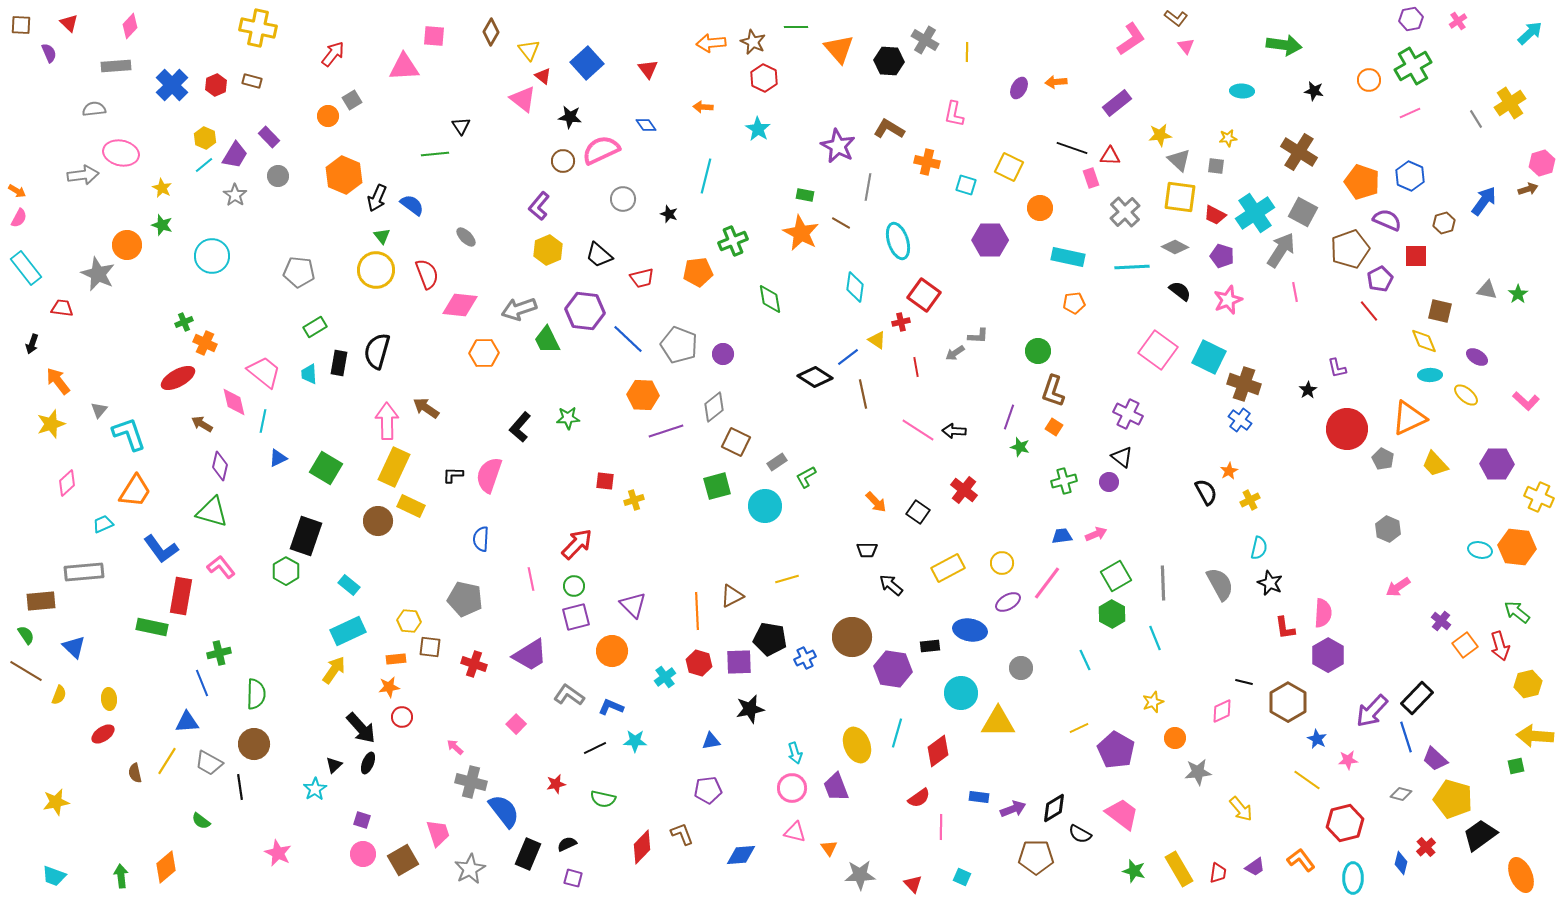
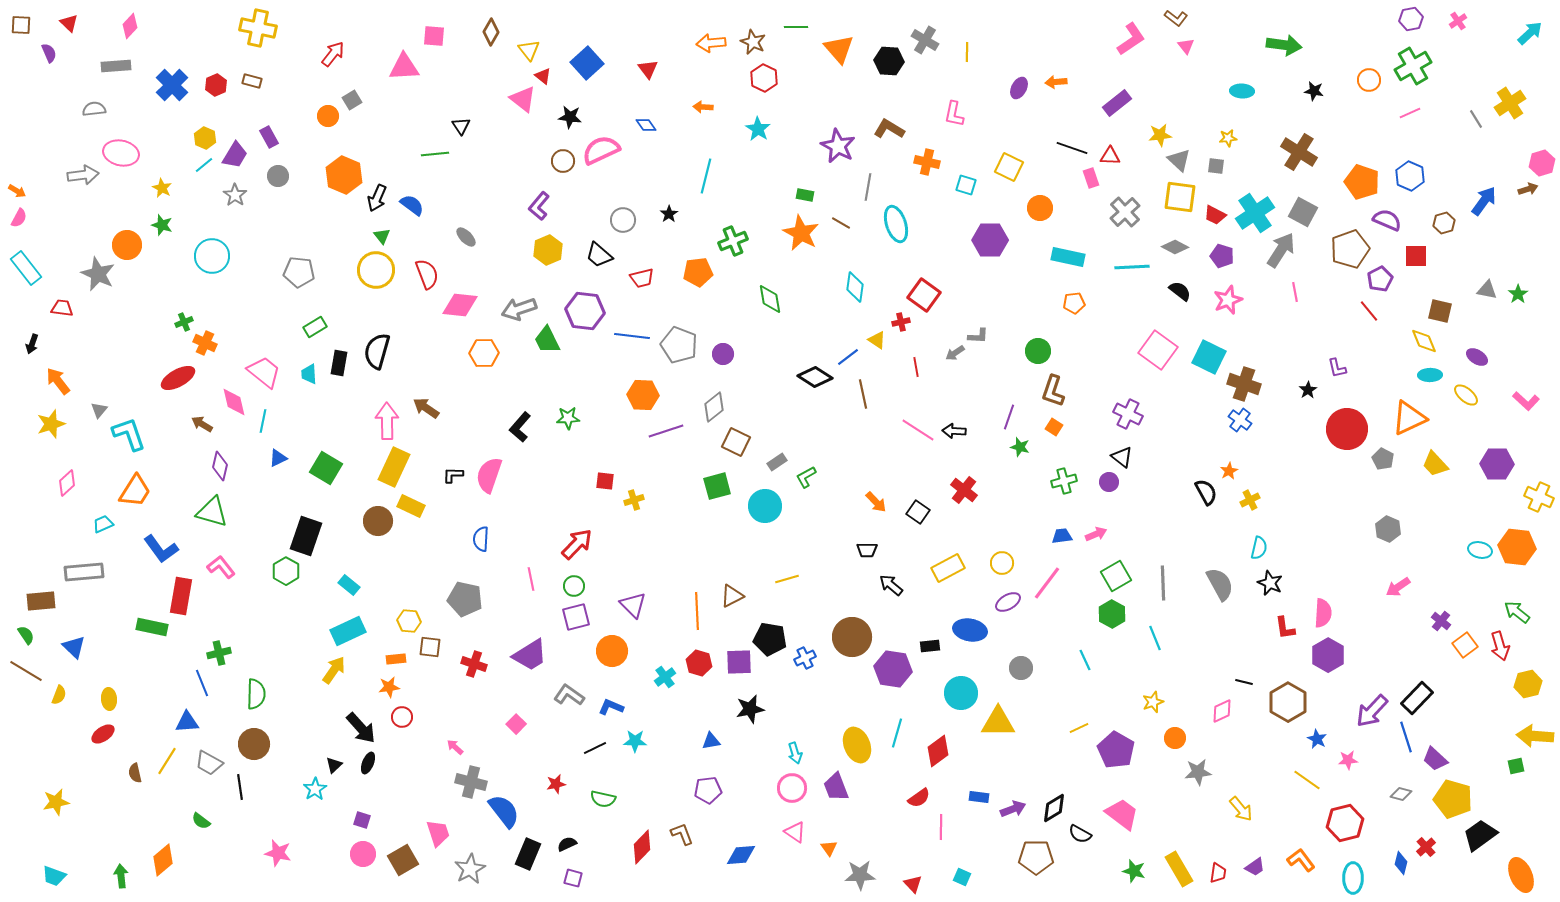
purple rectangle at (269, 137): rotated 15 degrees clockwise
gray circle at (623, 199): moved 21 px down
black star at (669, 214): rotated 18 degrees clockwise
cyan ellipse at (898, 241): moved 2 px left, 17 px up
blue line at (628, 339): moved 4 px right, 3 px up; rotated 36 degrees counterclockwise
pink triangle at (795, 832): rotated 20 degrees clockwise
pink star at (278, 853): rotated 12 degrees counterclockwise
orange diamond at (166, 867): moved 3 px left, 7 px up
